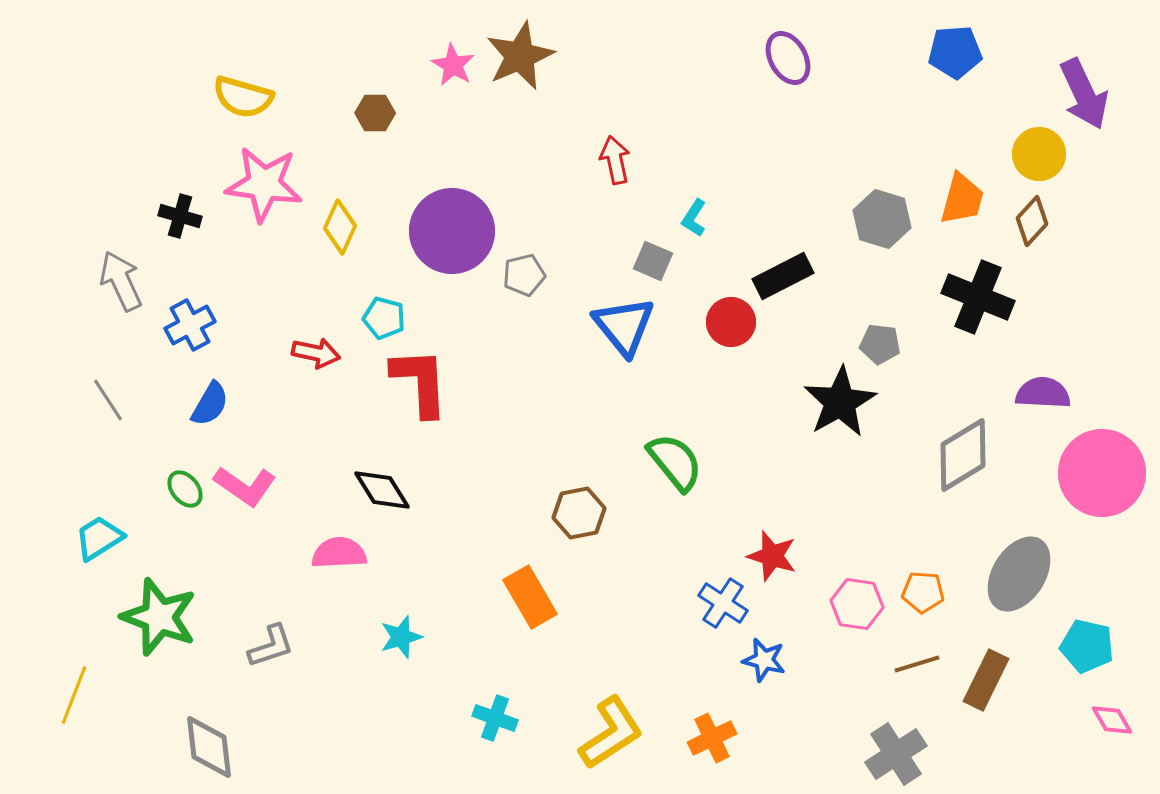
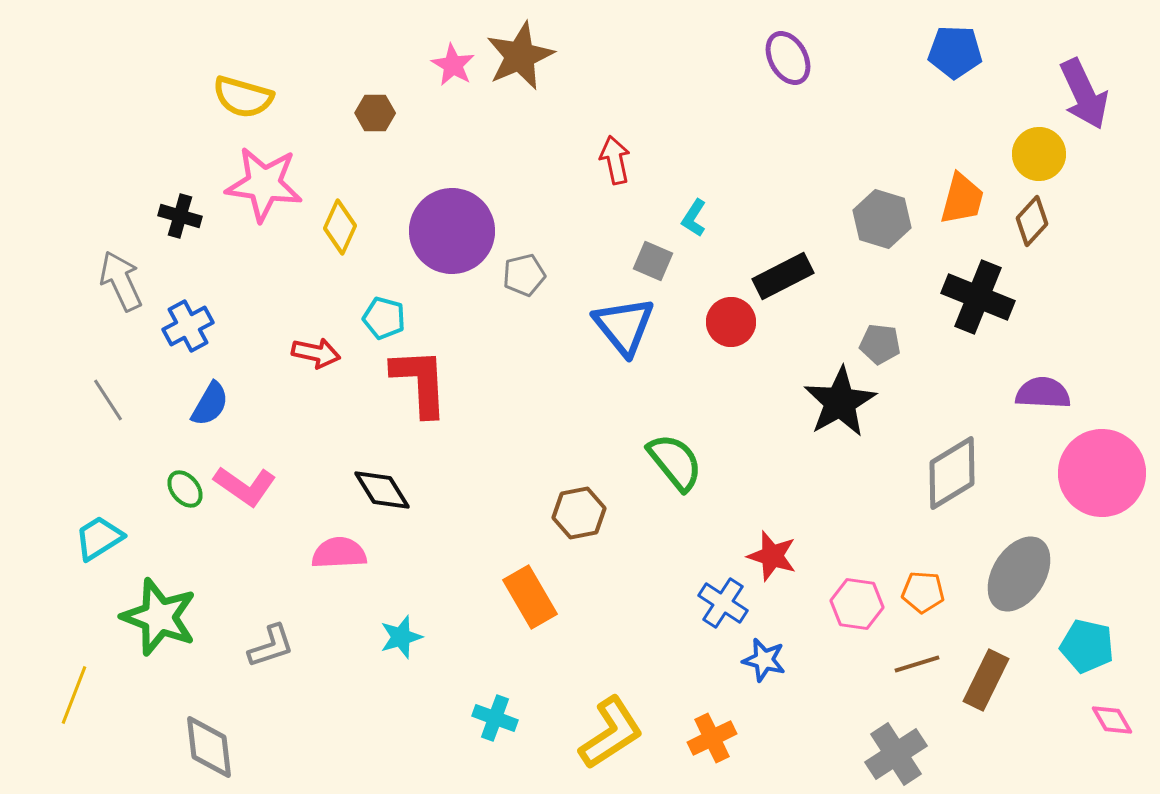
blue pentagon at (955, 52): rotated 6 degrees clockwise
blue cross at (190, 325): moved 2 px left, 1 px down
gray diamond at (963, 455): moved 11 px left, 18 px down
